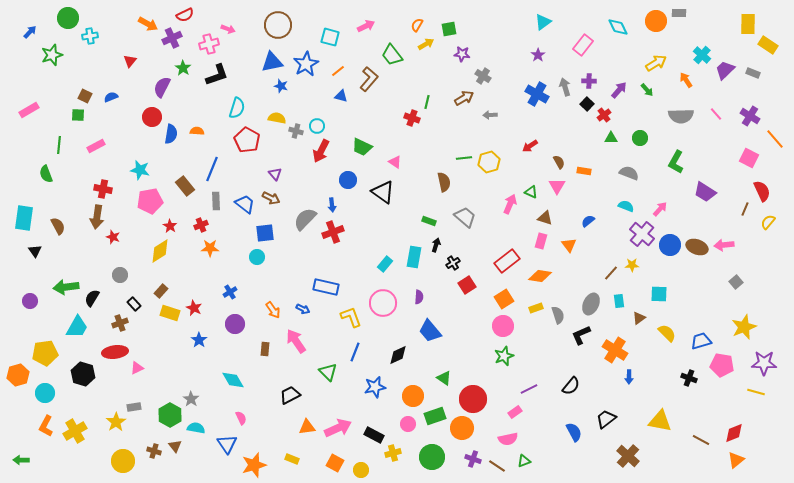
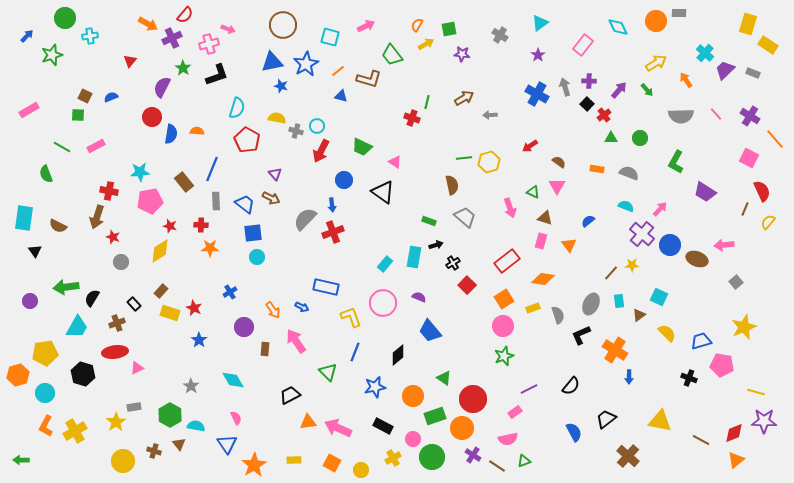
red semicircle at (185, 15): rotated 24 degrees counterclockwise
green circle at (68, 18): moved 3 px left
cyan triangle at (543, 22): moved 3 px left, 1 px down
yellow rectangle at (748, 24): rotated 15 degrees clockwise
brown circle at (278, 25): moved 5 px right
blue arrow at (30, 32): moved 3 px left, 4 px down
cyan cross at (702, 55): moved 3 px right, 2 px up
gray cross at (483, 76): moved 17 px right, 41 px up
brown L-shape at (369, 79): rotated 65 degrees clockwise
green line at (59, 145): moved 3 px right, 2 px down; rotated 66 degrees counterclockwise
brown semicircle at (559, 162): rotated 24 degrees counterclockwise
cyan star at (140, 170): moved 2 px down; rotated 18 degrees counterclockwise
orange rectangle at (584, 171): moved 13 px right, 2 px up
blue circle at (348, 180): moved 4 px left
brown semicircle at (444, 182): moved 8 px right, 3 px down
brown rectangle at (185, 186): moved 1 px left, 4 px up
red cross at (103, 189): moved 6 px right, 2 px down
green triangle at (531, 192): moved 2 px right
pink arrow at (510, 204): moved 4 px down; rotated 138 degrees clockwise
brown arrow at (97, 217): rotated 10 degrees clockwise
red cross at (201, 225): rotated 24 degrees clockwise
brown semicircle at (58, 226): rotated 144 degrees clockwise
red star at (170, 226): rotated 16 degrees counterclockwise
blue square at (265, 233): moved 12 px left
black arrow at (436, 245): rotated 56 degrees clockwise
brown ellipse at (697, 247): moved 12 px down
gray circle at (120, 275): moved 1 px right, 13 px up
orange diamond at (540, 276): moved 3 px right, 3 px down
red square at (467, 285): rotated 12 degrees counterclockwise
cyan square at (659, 294): moved 3 px down; rotated 24 degrees clockwise
purple semicircle at (419, 297): rotated 72 degrees counterclockwise
yellow rectangle at (536, 308): moved 3 px left
blue arrow at (303, 309): moved 1 px left, 2 px up
brown triangle at (639, 318): moved 3 px up
brown cross at (120, 323): moved 3 px left
purple circle at (235, 324): moved 9 px right, 3 px down
black diamond at (398, 355): rotated 15 degrees counterclockwise
purple star at (764, 363): moved 58 px down
gray star at (191, 399): moved 13 px up
pink semicircle at (241, 418): moved 5 px left
pink circle at (408, 424): moved 5 px right, 15 px down
orange triangle at (307, 427): moved 1 px right, 5 px up
cyan semicircle at (196, 428): moved 2 px up
pink arrow at (338, 428): rotated 132 degrees counterclockwise
black rectangle at (374, 435): moved 9 px right, 9 px up
brown triangle at (175, 446): moved 4 px right, 2 px up
yellow cross at (393, 453): moved 5 px down; rotated 14 degrees counterclockwise
yellow rectangle at (292, 459): moved 2 px right, 1 px down; rotated 24 degrees counterclockwise
purple cross at (473, 459): moved 4 px up; rotated 14 degrees clockwise
orange square at (335, 463): moved 3 px left
orange star at (254, 465): rotated 15 degrees counterclockwise
